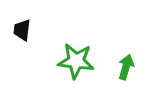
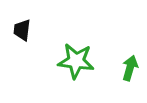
green arrow: moved 4 px right, 1 px down
